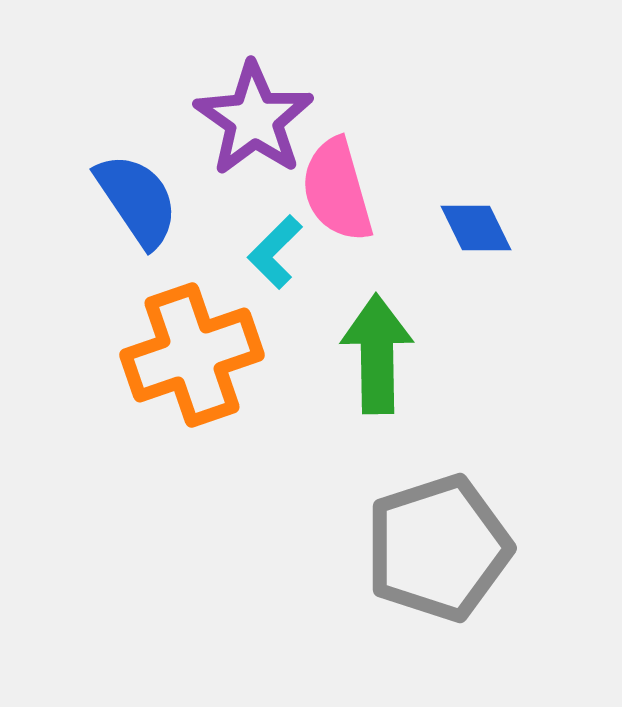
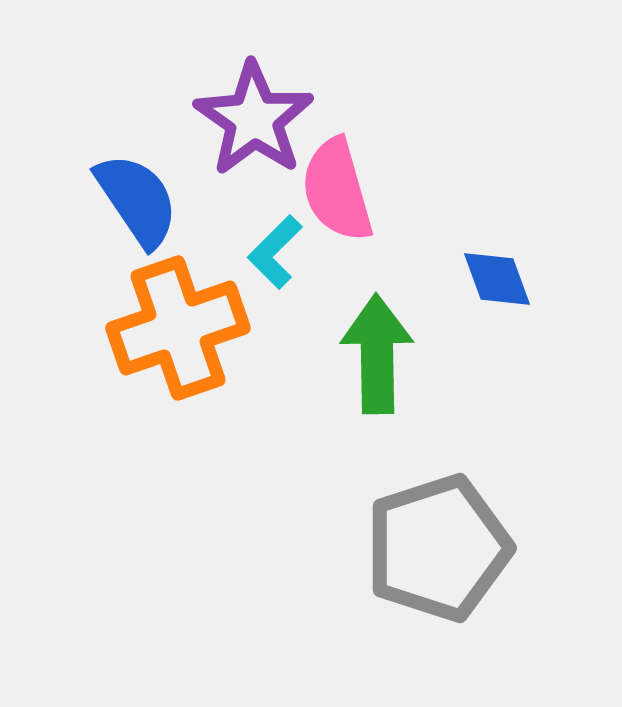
blue diamond: moved 21 px right, 51 px down; rotated 6 degrees clockwise
orange cross: moved 14 px left, 27 px up
